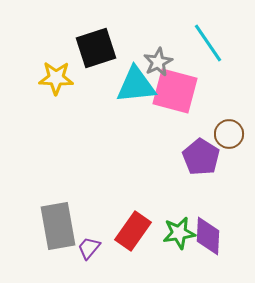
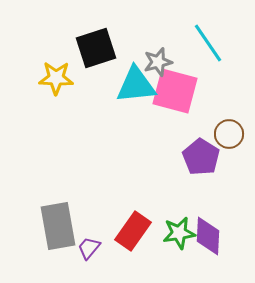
gray star: rotated 12 degrees clockwise
